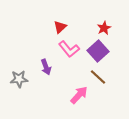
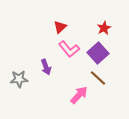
purple square: moved 2 px down
brown line: moved 1 px down
